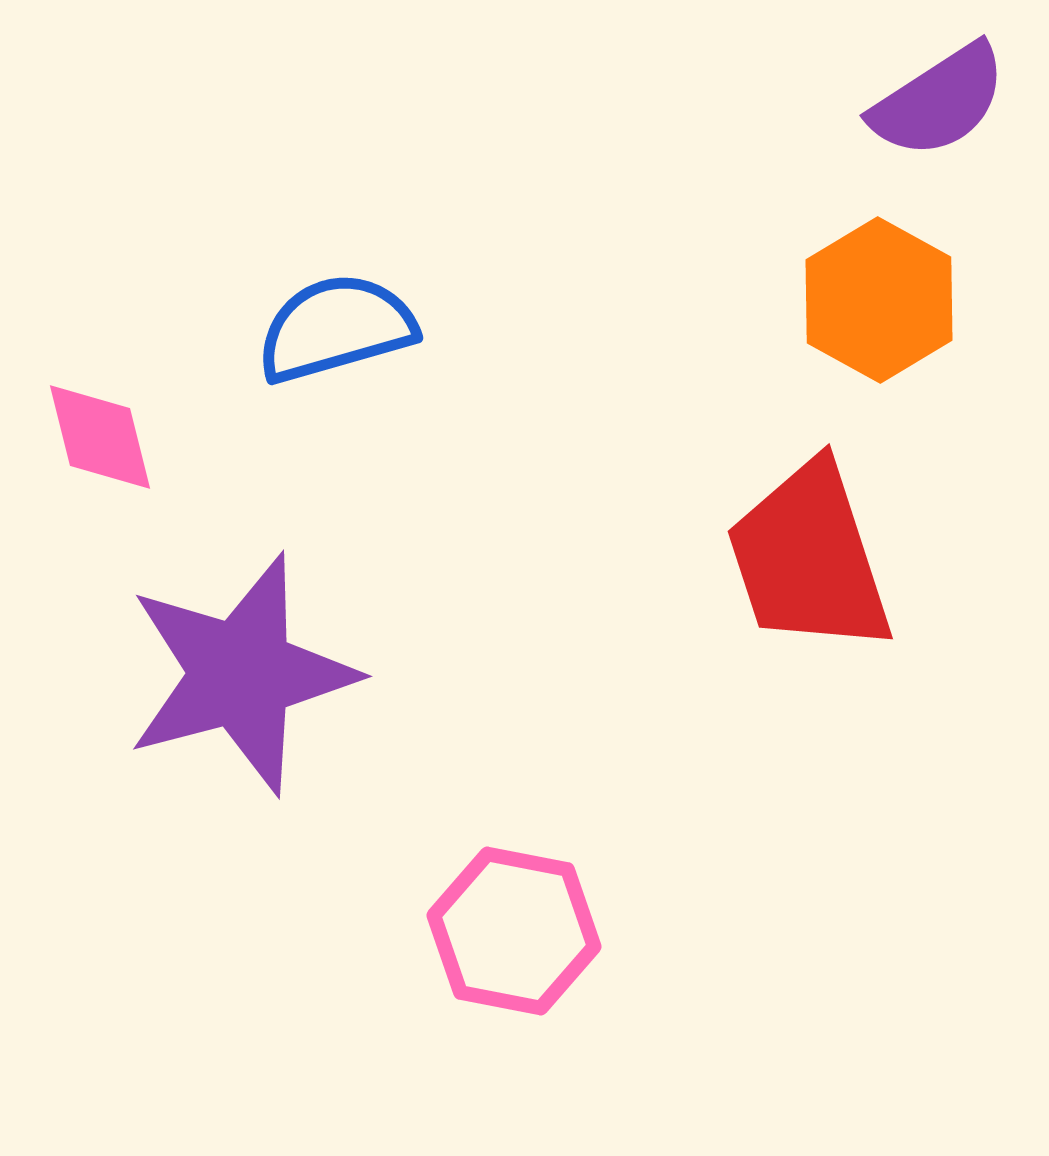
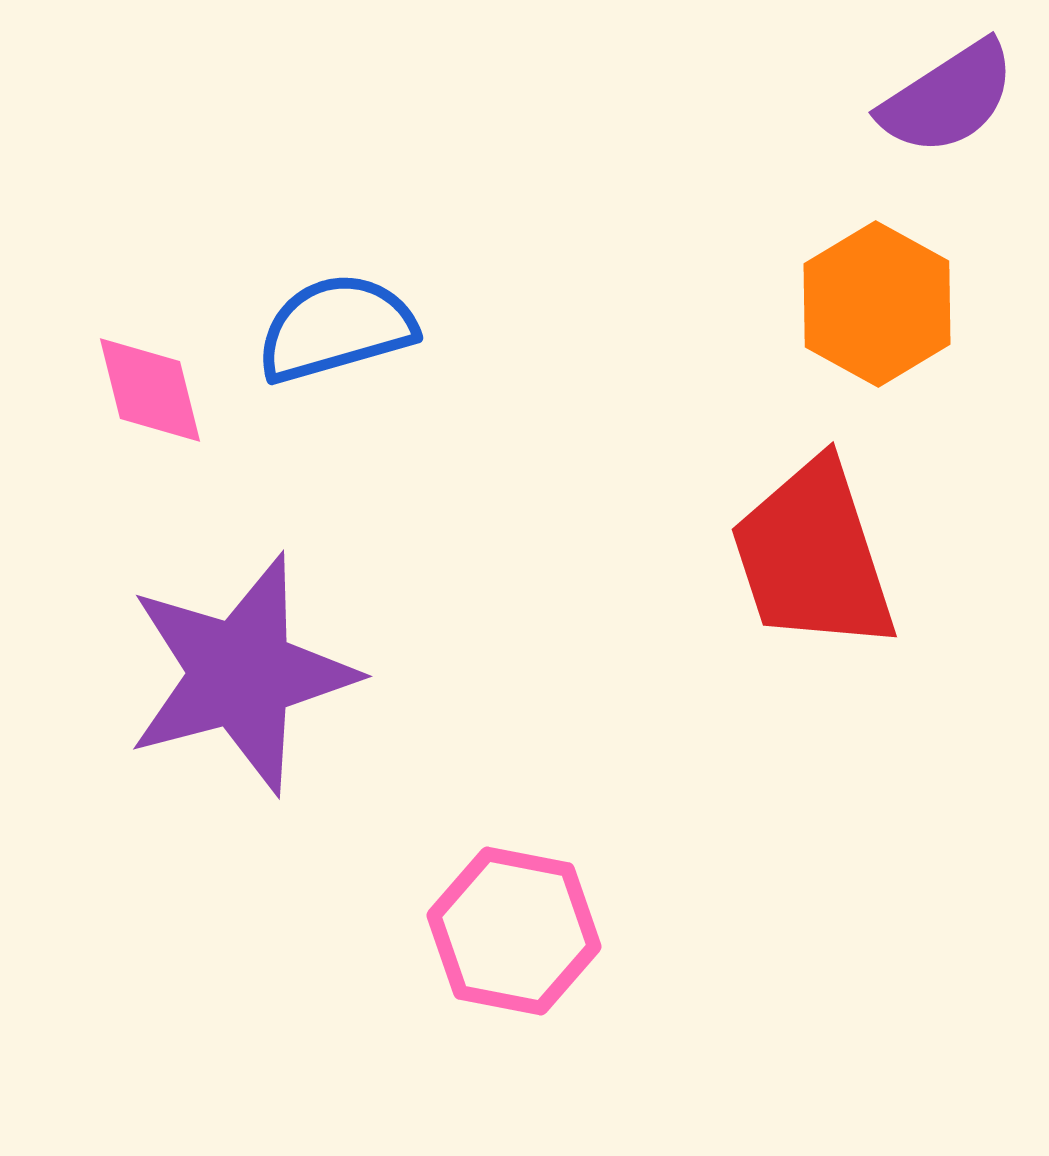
purple semicircle: moved 9 px right, 3 px up
orange hexagon: moved 2 px left, 4 px down
pink diamond: moved 50 px right, 47 px up
red trapezoid: moved 4 px right, 2 px up
